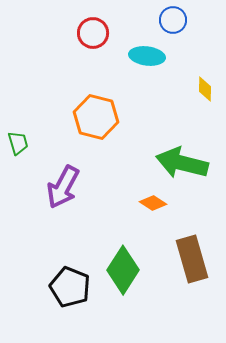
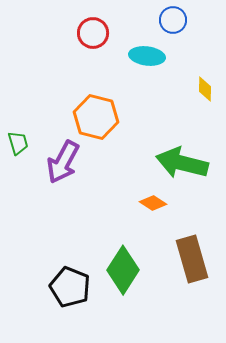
purple arrow: moved 25 px up
